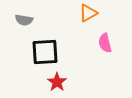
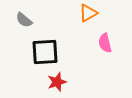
gray semicircle: rotated 30 degrees clockwise
red star: rotated 18 degrees clockwise
